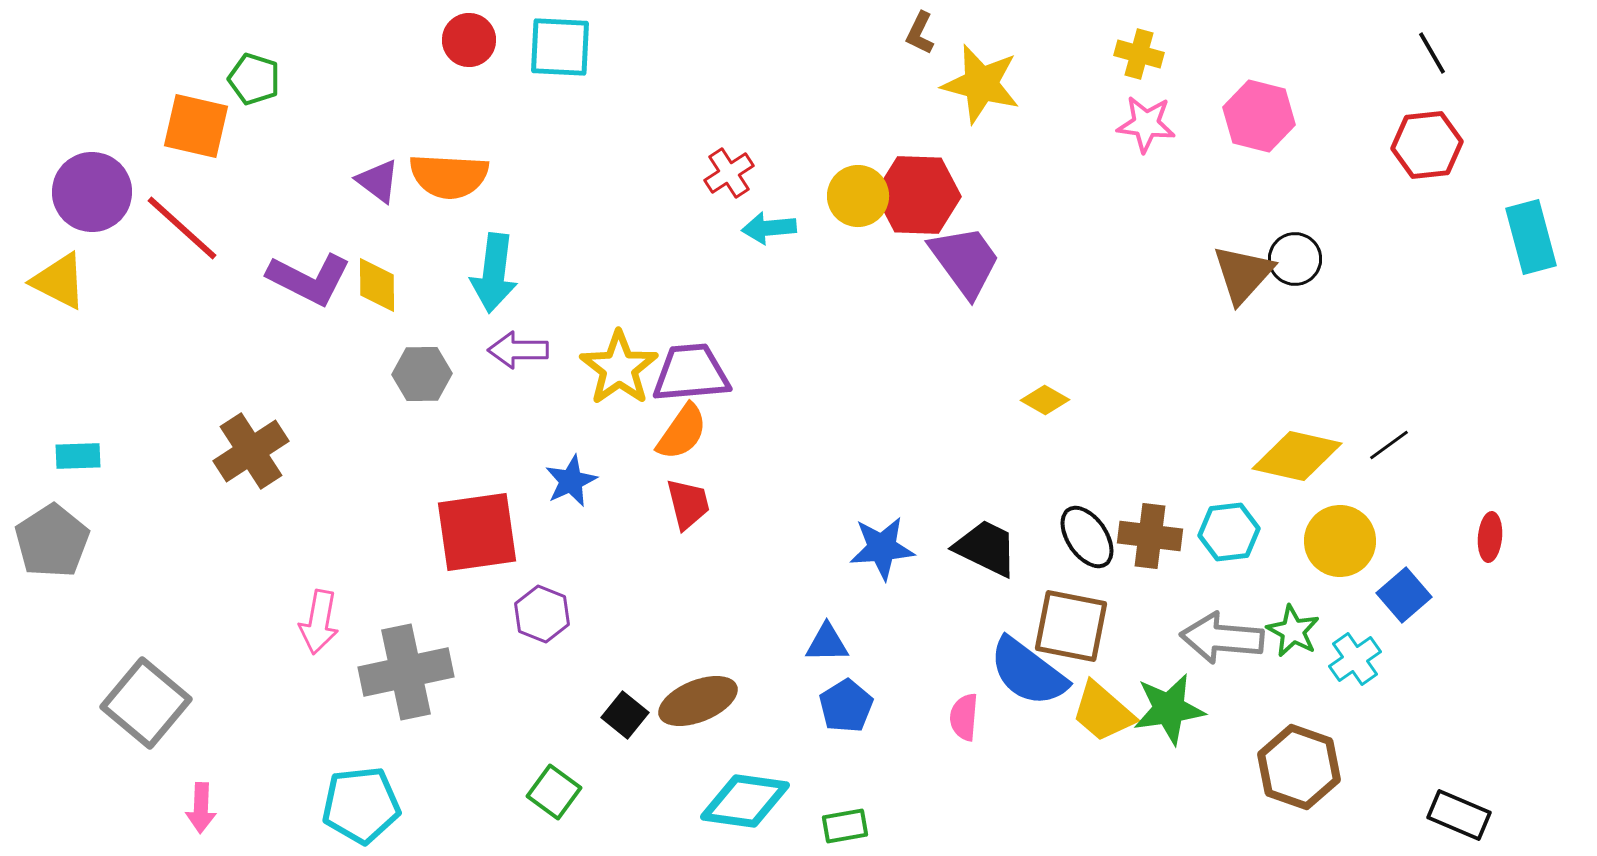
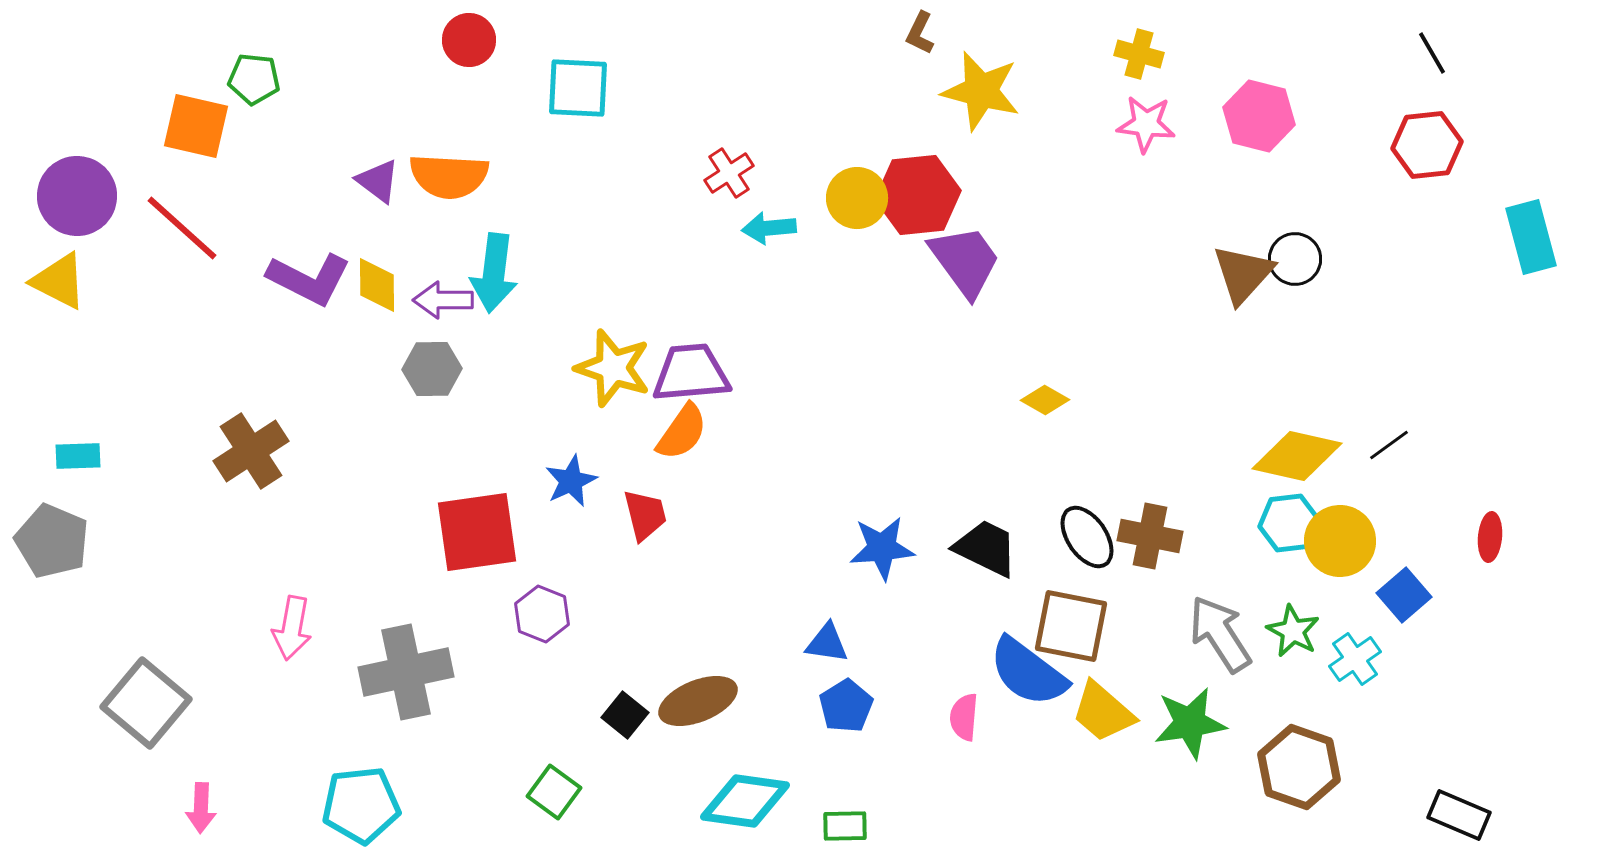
cyan square at (560, 47): moved 18 px right, 41 px down
green pentagon at (254, 79): rotated 12 degrees counterclockwise
yellow star at (981, 84): moved 7 px down
purple circle at (92, 192): moved 15 px left, 4 px down
red hexagon at (918, 195): rotated 8 degrees counterclockwise
yellow circle at (858, 196): moved 1 px left, 2 px down
purple arrow at (518, 350): moved 75 px left, 50 px up
yellow star at (619, 368): moved 6 px left; rotated 18 degrees counterclockwise
gray hexagon at (422, 374): moved 10 px right, 5 px up
red trapezoid at (688, 504): moved 43 px left, 11 px down
cyan hexagon at (1229, 532): moved 60 px right, 9 px up
brown cross at (1150, 536): rotated 4 degrees clockwise
gray pentagon at (52, 541): rotated 16 degrees counterclockwise
pink arrow at (319, 622): moved 27 px left, 6 px down
gray arrow at (1222, 638): moved 2 px left, 4 px up; rotated 52 degrees clockwise
blue triangle at (827, 643): rotated 9 degrees clockwise
green star at (1169, 709): moved 21 px right, 14 px down
green rectangle at (845, 826): rotated 9 degrees clockwise
